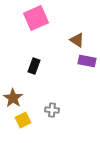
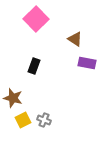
pink square: moved 1 px down; rotated 20 degrees counterclockwise
brown triangle: moved 2 px left, 1 px up
purple rectangle: moved 2 px down
brown star: rotated 18 degrees counterclockwise
gray cross: moved 8 px left, 10 px down; rotated 16 degrees clockwise
